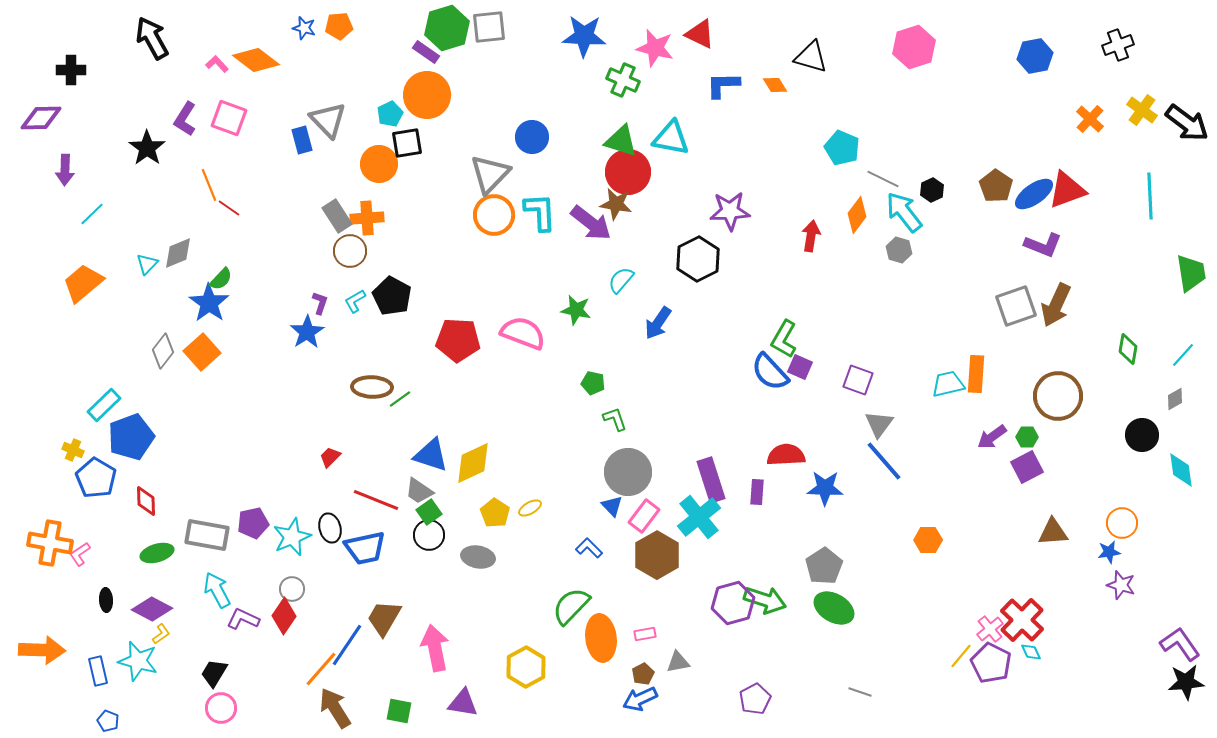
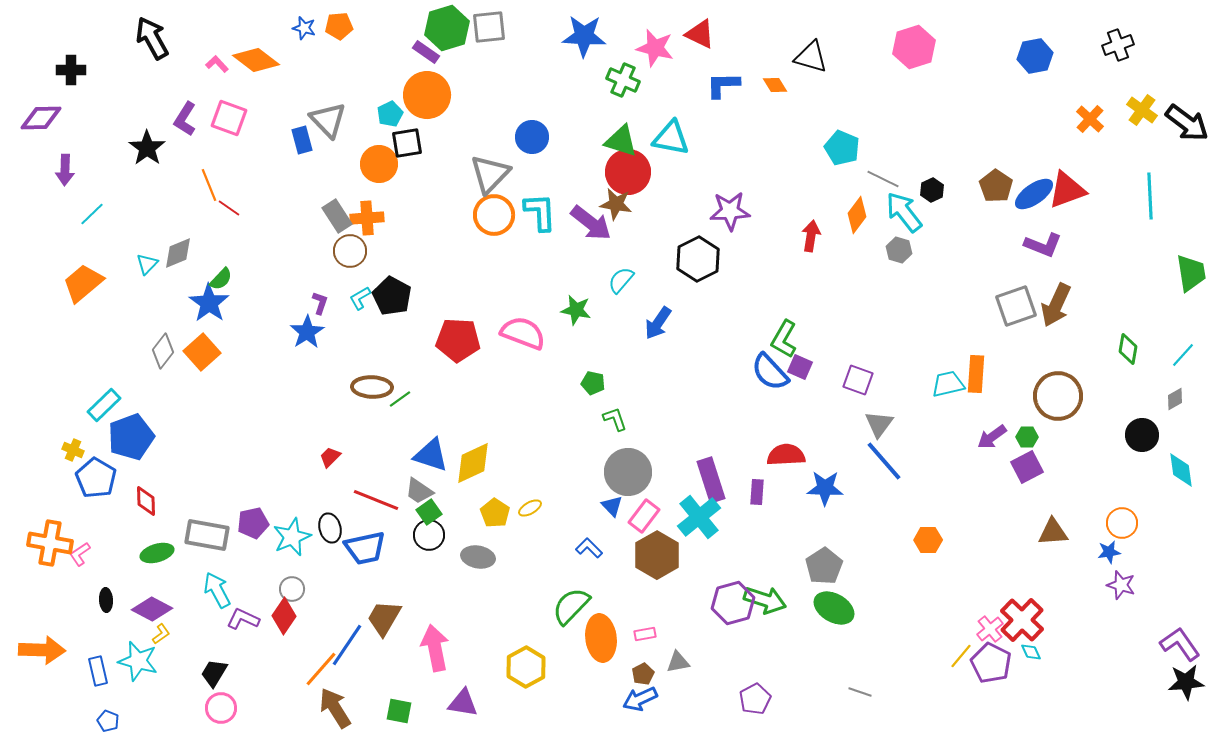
cyan L-shape at (355, 301): moved 5 px right, 3 px up
